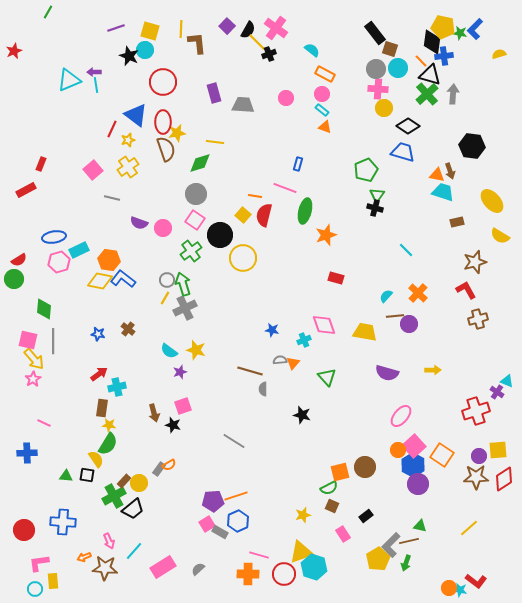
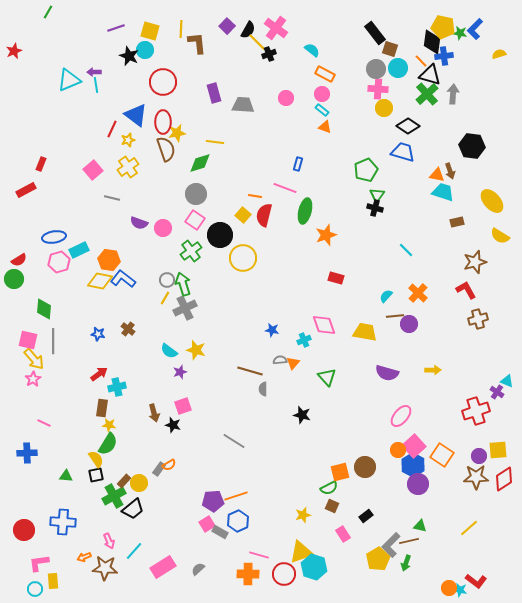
black square at (87, 475): moved 9 px right; rotated 21 degrees counterclockwise
